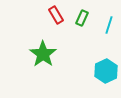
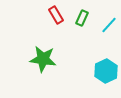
cyan line: rotated 24 degrees clockwise
green star: moved 5 px down; rotated 28 degrees counterclockwise
